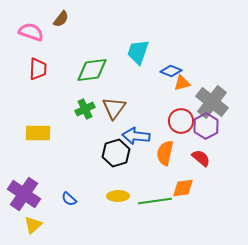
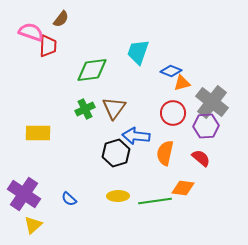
red trapezoid: moved 10 px right, 23 px up
red circle: moved 8 px left, 8 px up
purple hexagon: rotated 25 degrees clockwise
orange diamond: rotated 15 degrees clockwise
